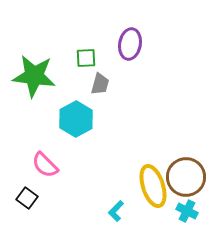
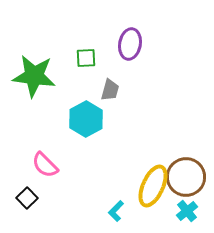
gray trapezoid: moved 10 px right, 6 px down
cyan hexagon: moved 10 px right
yellow ellipse: rotated 42 degrees clockwise
black square: rotated 10 degrees clockwise
cyan cross: rotated 25 degrees clockwise
